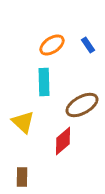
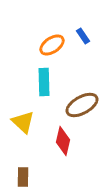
blue rectangle: moved 5 px left, 9 px up
red diamond: rotated 36 degrees counterclockwise
brown rectangle: moved 1 px right
